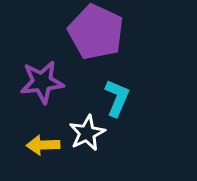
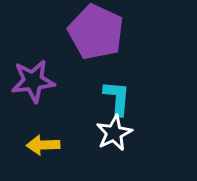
purple star: moved 9 px left, 1 px up
cyan L-shape: rotated 18 degrees counterclockwise
white star: moved 27 px right
